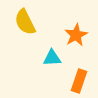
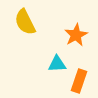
cyan triangle: moved 5 px right, 6 px down
